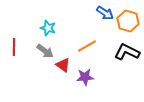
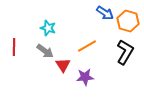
black L-shape: moved 2 px left; rotated 95 degrees clockwise
red triangle: rotated 21 degrees clockwise
